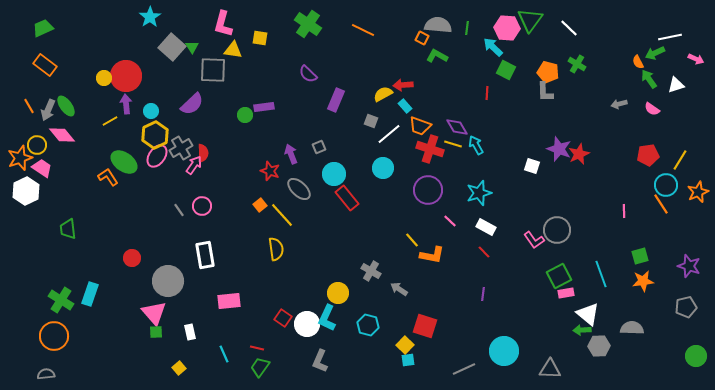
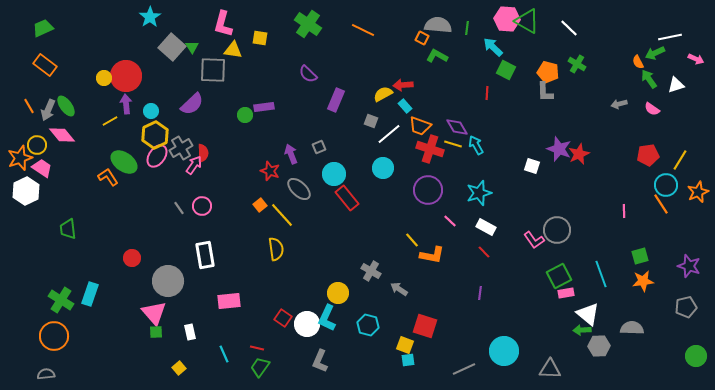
green triangle at (530, 20): moved 3 px left, 1 px down; rotated 36 degrees counterclockwise
pink hexagon at (507, 28): moved 9 px up
gray line at (179, 210): moved 2 px up
purple line at (483, 294): moved 3 px left, 1 px up
yellow square at (405, 345): rotated 24 degrees counterclockwise
